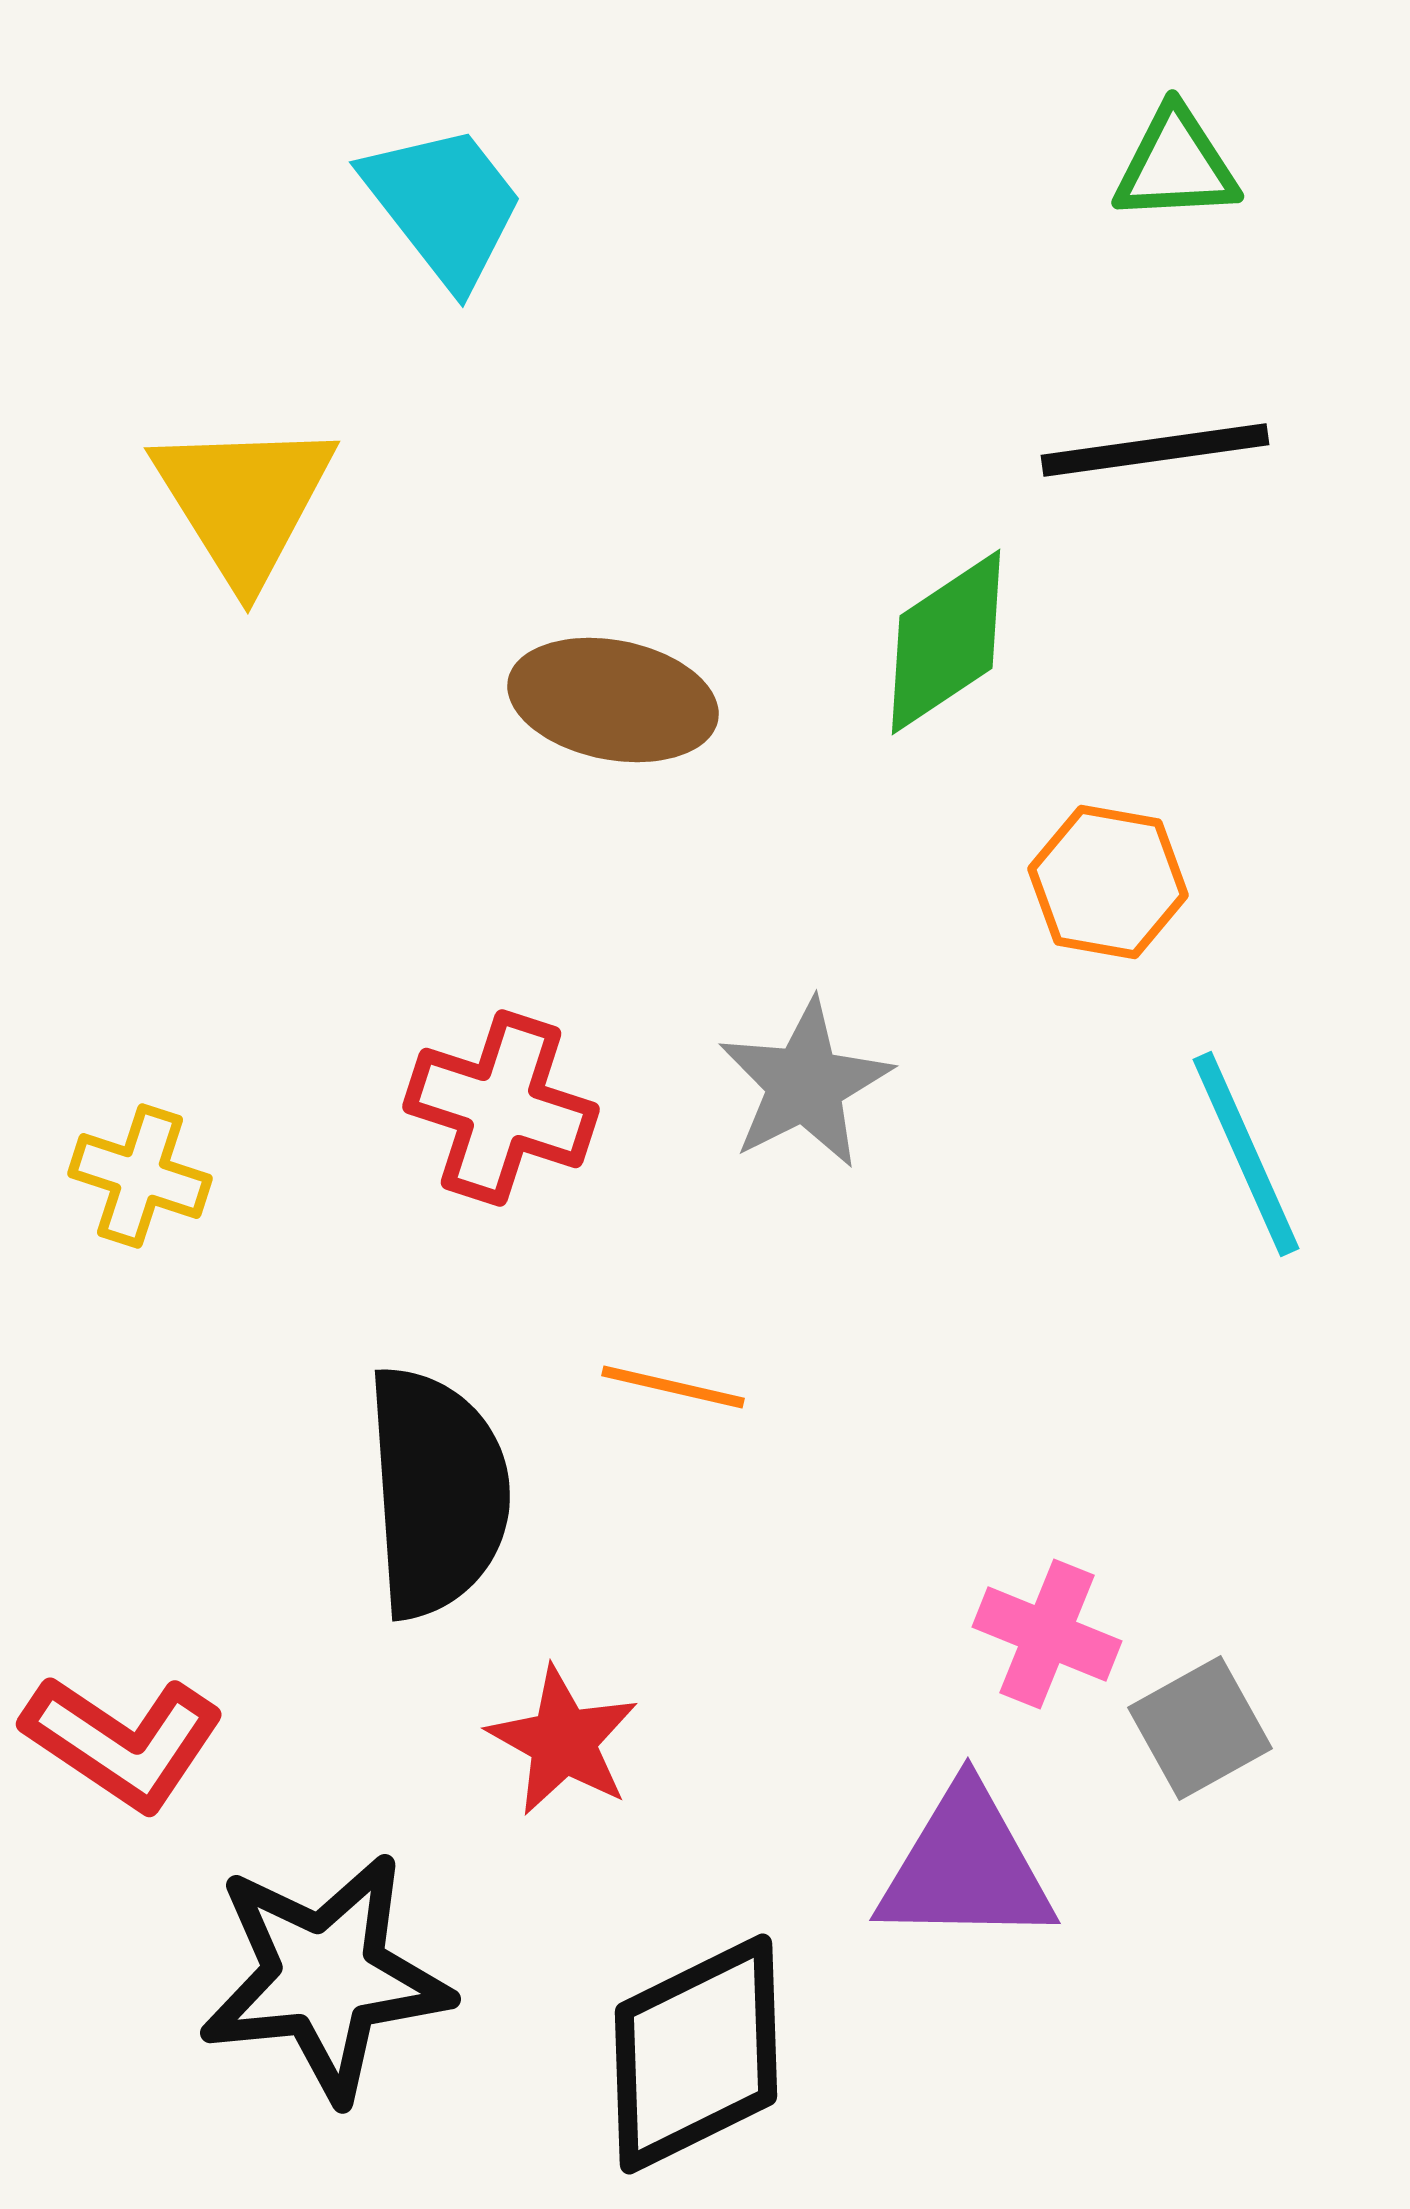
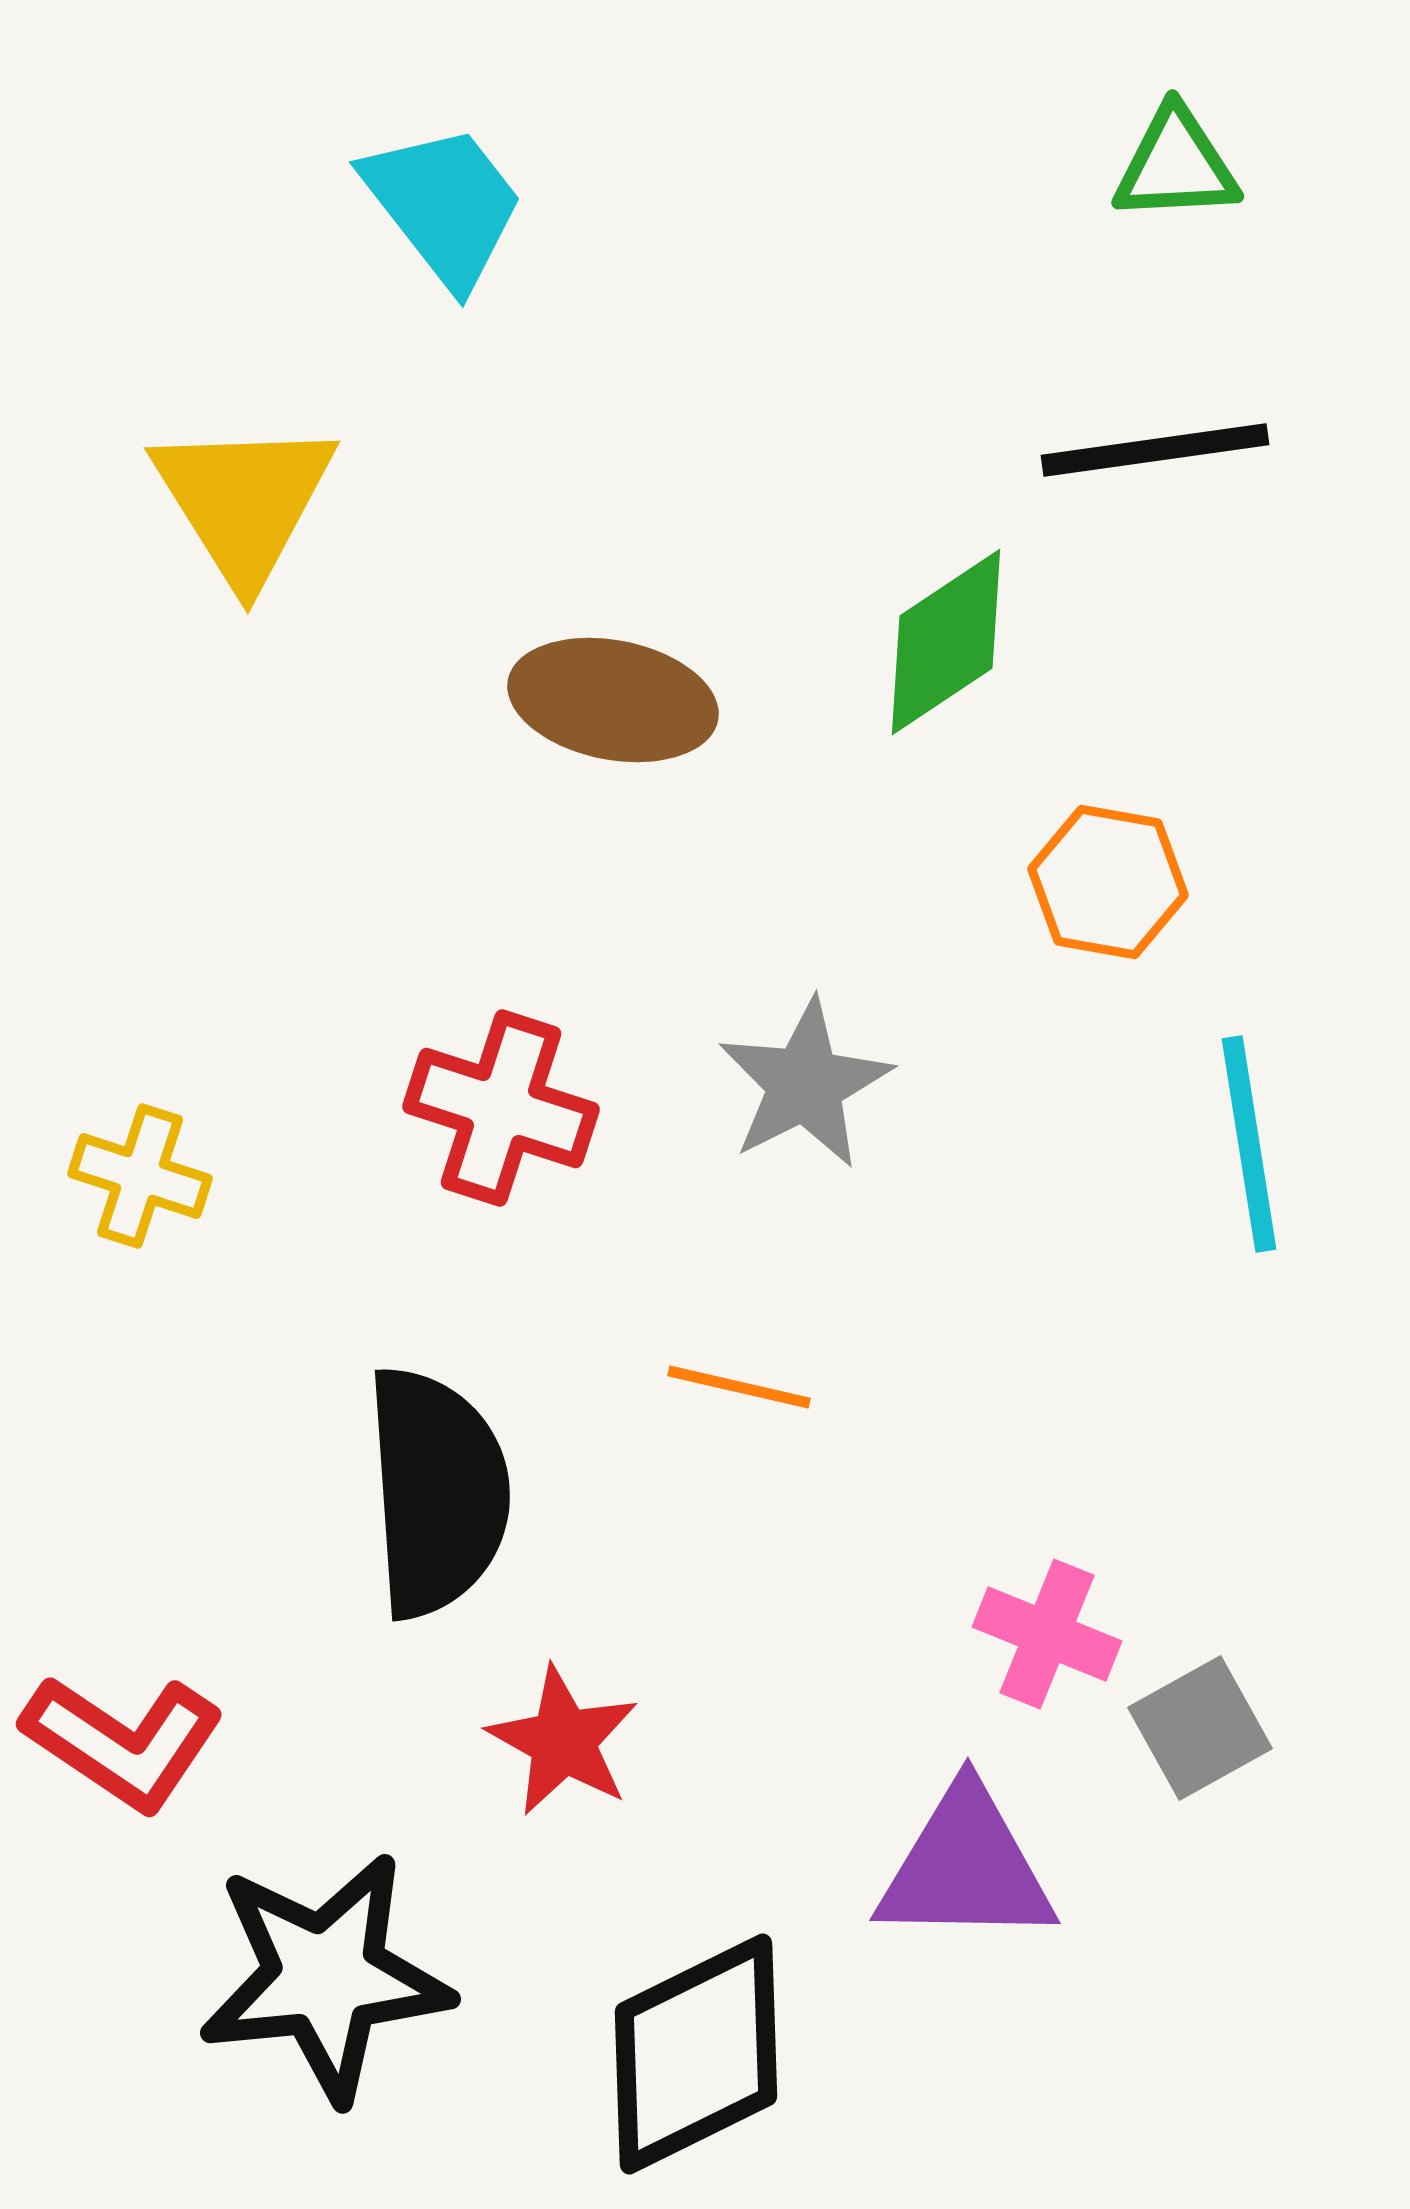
cyan line: moved 3 px right, 10 px up; rotated 15 degrees clockwise
orange line: moved 66 px right
